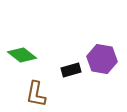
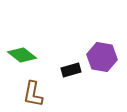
purple hexagon: moved 2 px up
brown L-shape: moved 3 px left
